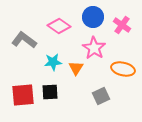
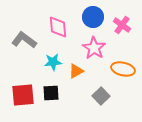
pink diamond: moved 1 px left, 1 px down; rotated 50 degrees clockwise
orange triangle: moved 3 px down; rotated 28 degrees clockwise
black square: moved 1 px right, 1 px down
gray square: rotated 18 degrees counterclockwise
